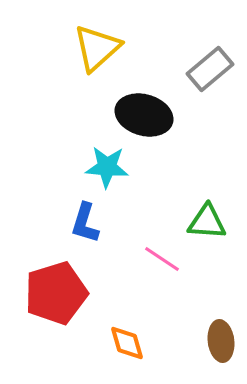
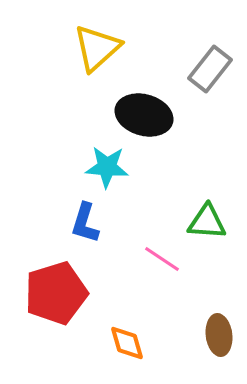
gray rectangle: rotated 12 degrees counterclockwise
brown ellipse: moved 2 px left, 6 px up
